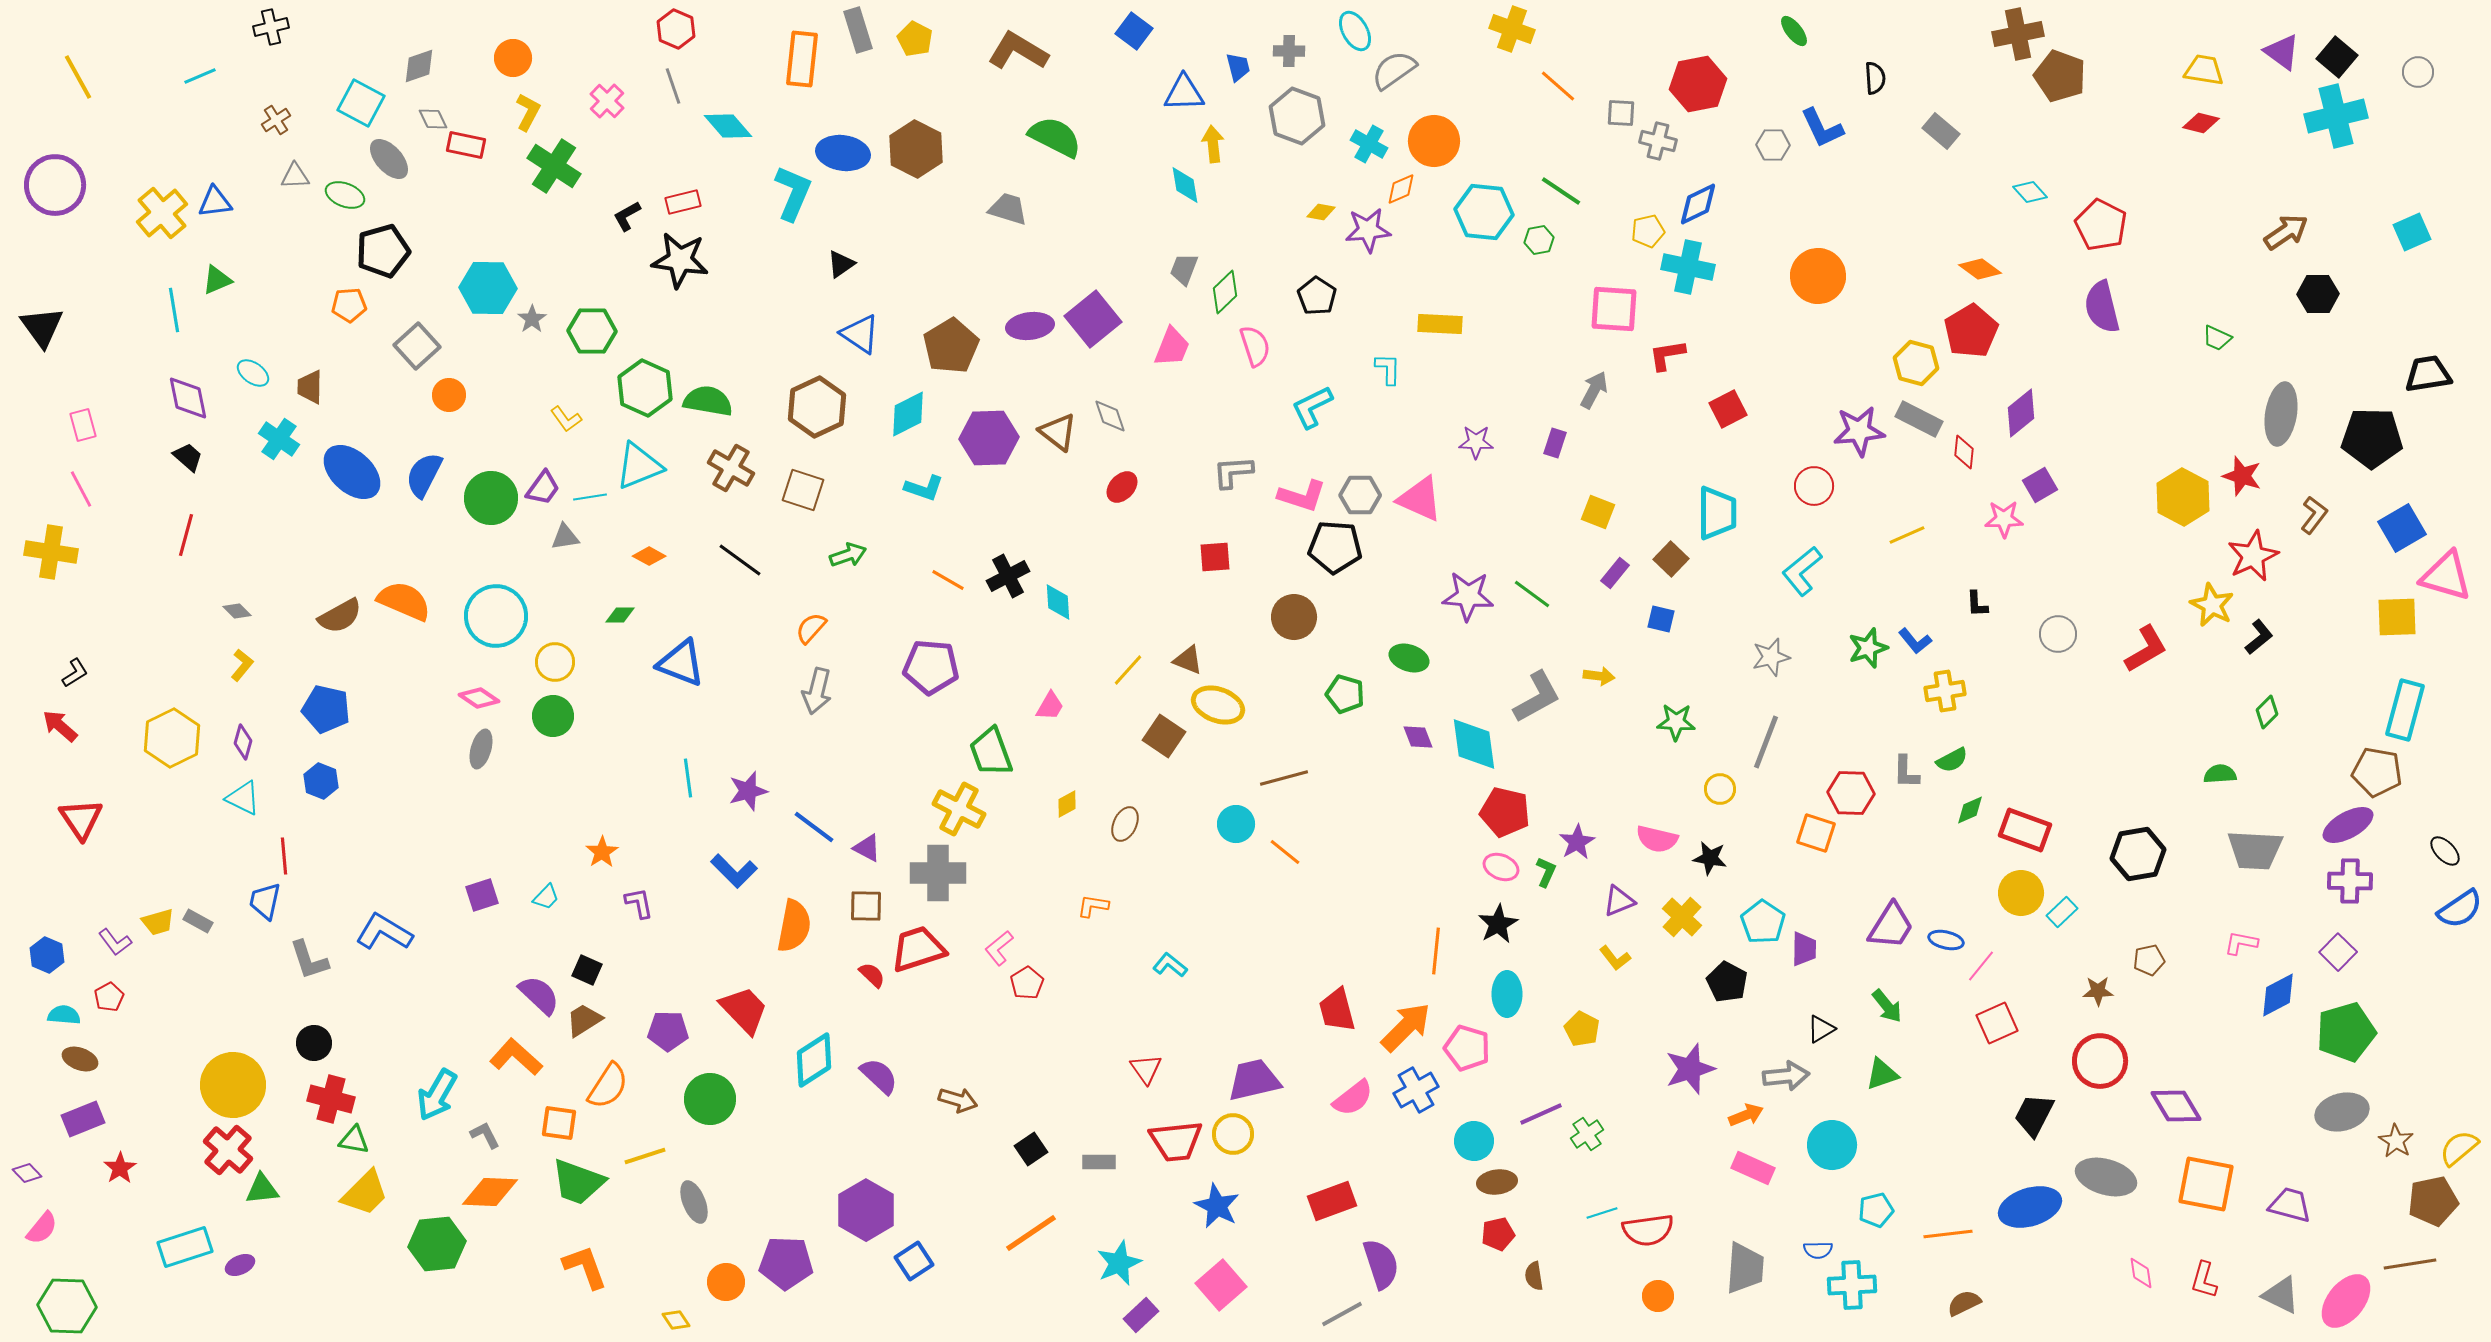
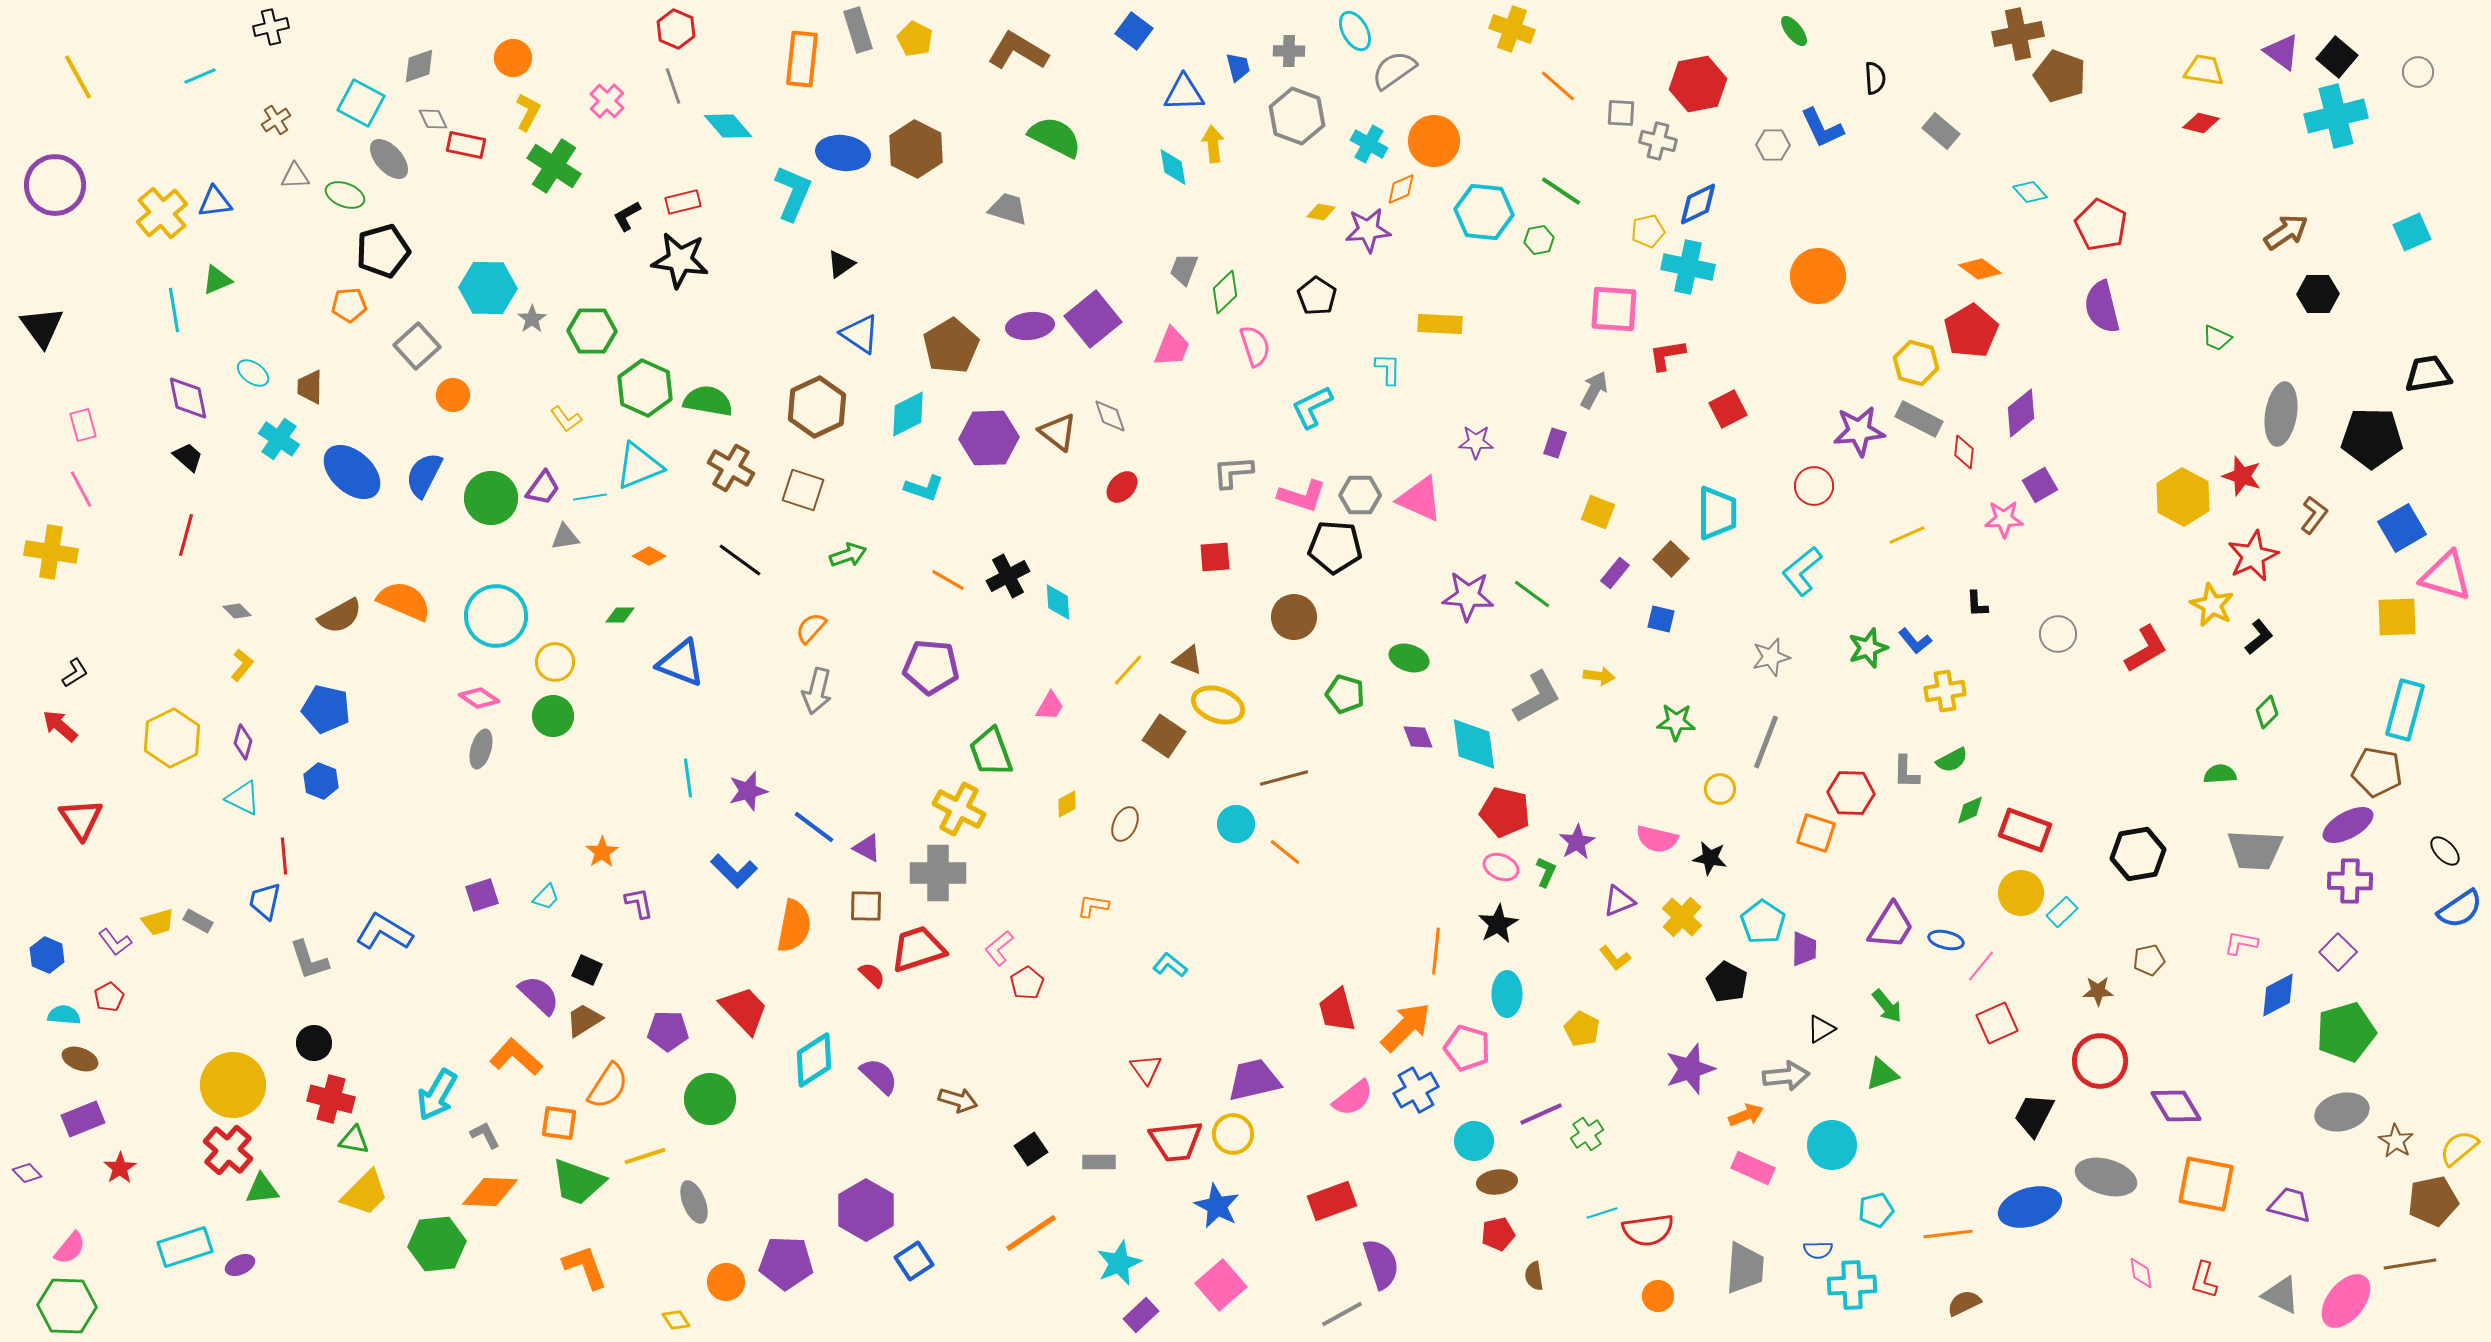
cyan diamond at (1185, 185): moved 12 px left, 18 px up
orange circle at (449, 395): moved 4 px right
pink semicircle at (42, 1228): moved 28 px right, 20 px down
